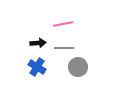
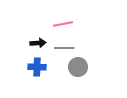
blue cross: rotated 30 degrees counterclockwise
